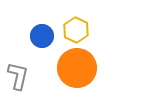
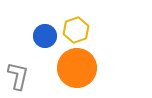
yellow hexagon: rotated 15 degrees clockwise
blue circle: moved 3 px right
